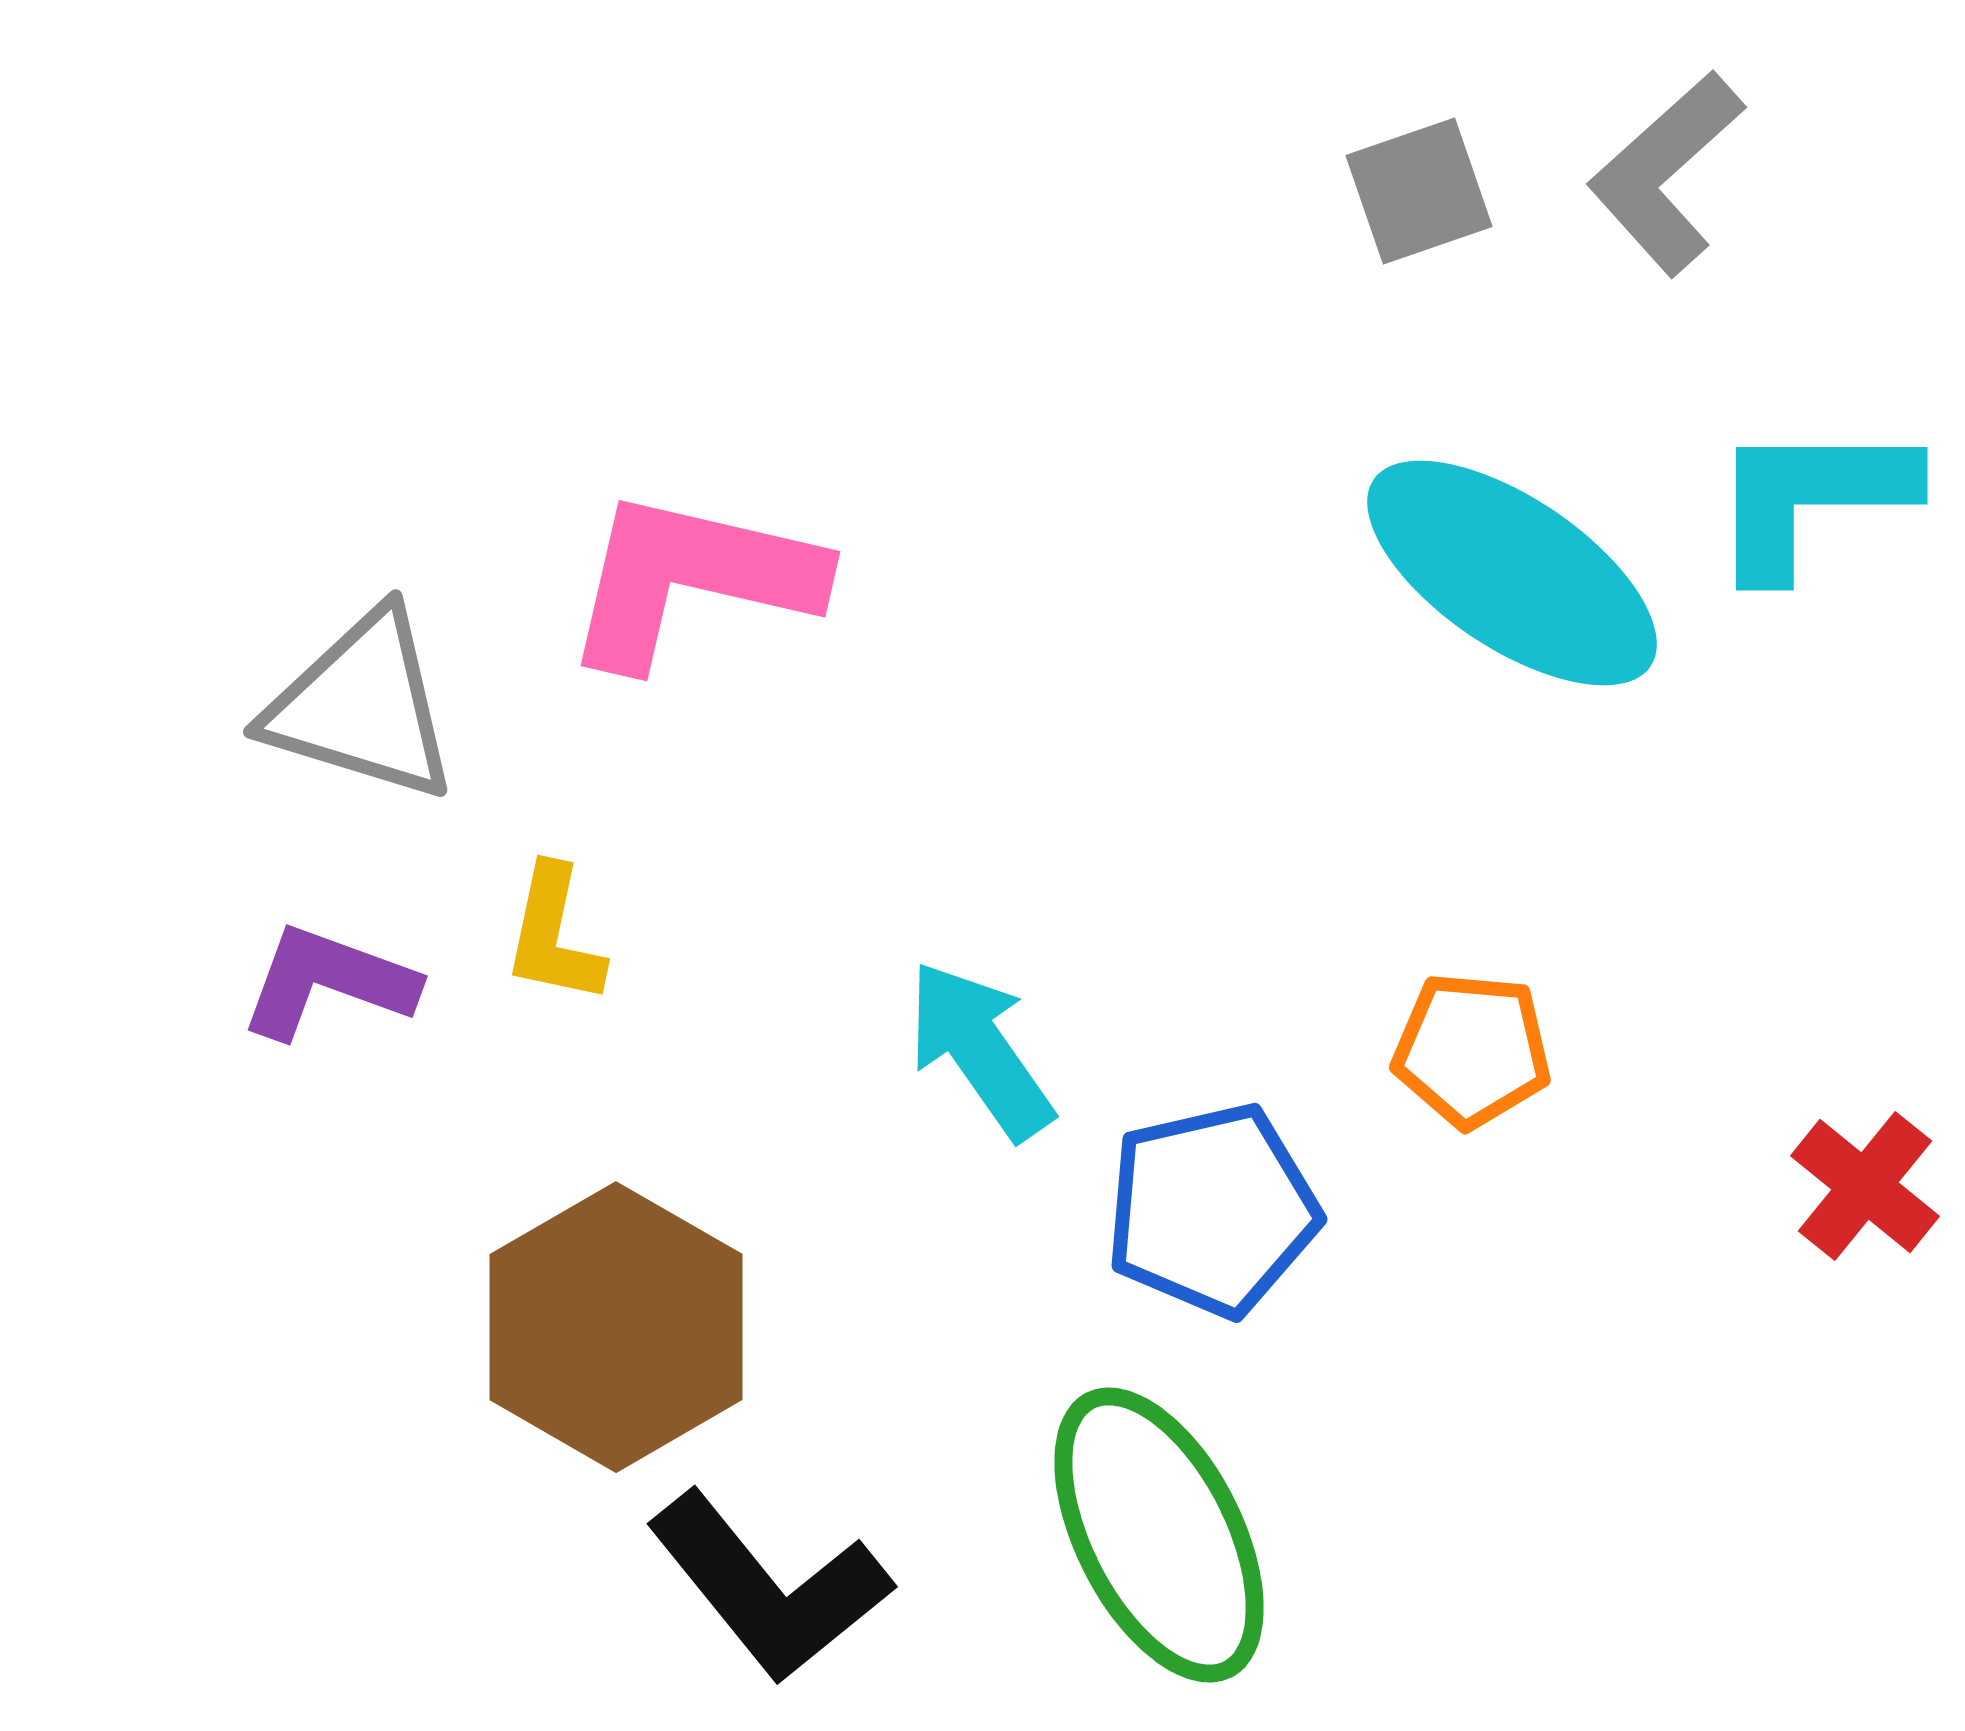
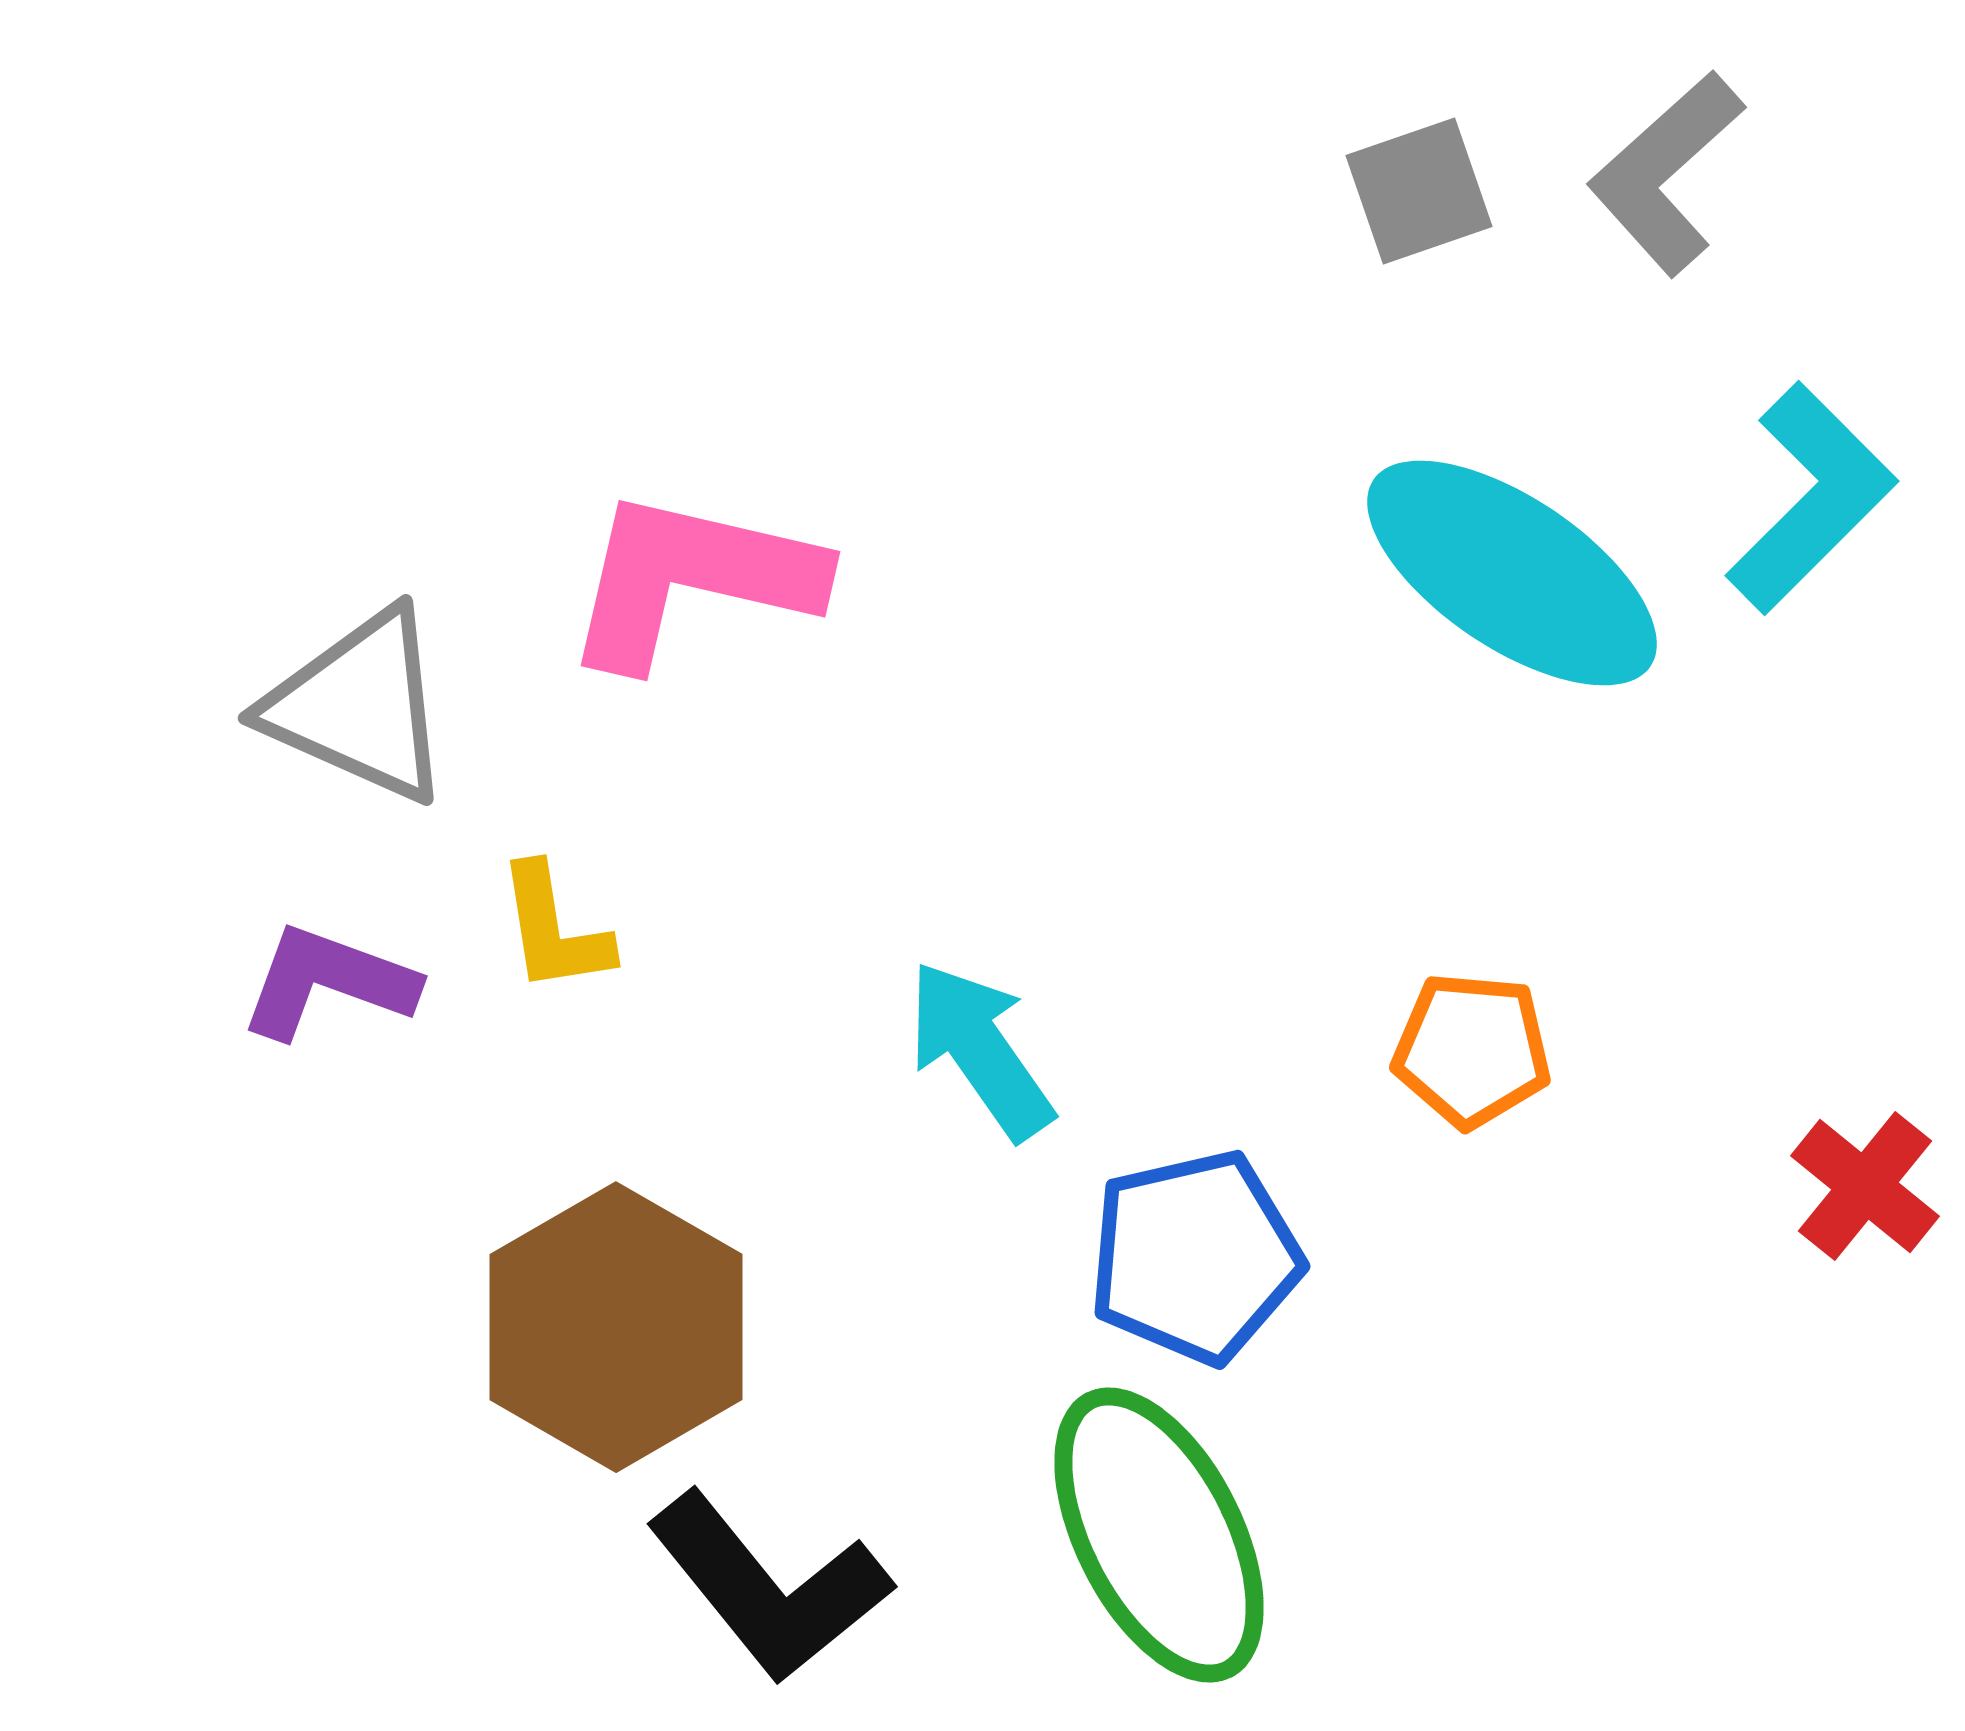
cyan L-shape: rotated 135 degrees clockwise
gray triangle: moved 3 px left; rotated 7 degrees clockwise
yellow L-shape: moved 6 px up; rotated 21 degrees counterclockwise
blue pentagon: moved 17 px left, 47 px down
